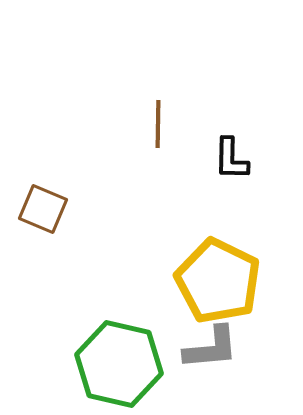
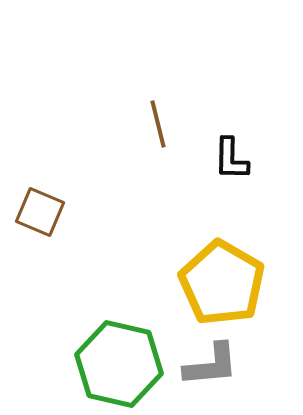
brown line: rotated 15 degrees counterclockwise
brown square: moved 3 px left, 3 px down
yellow pentagon: moved 4 px right, 2 px down; rotated 4 degrees clockwise
gray L-shape: moved 17 px down
